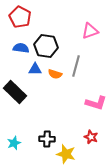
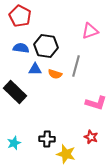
red pentagon: moved 1 px up
